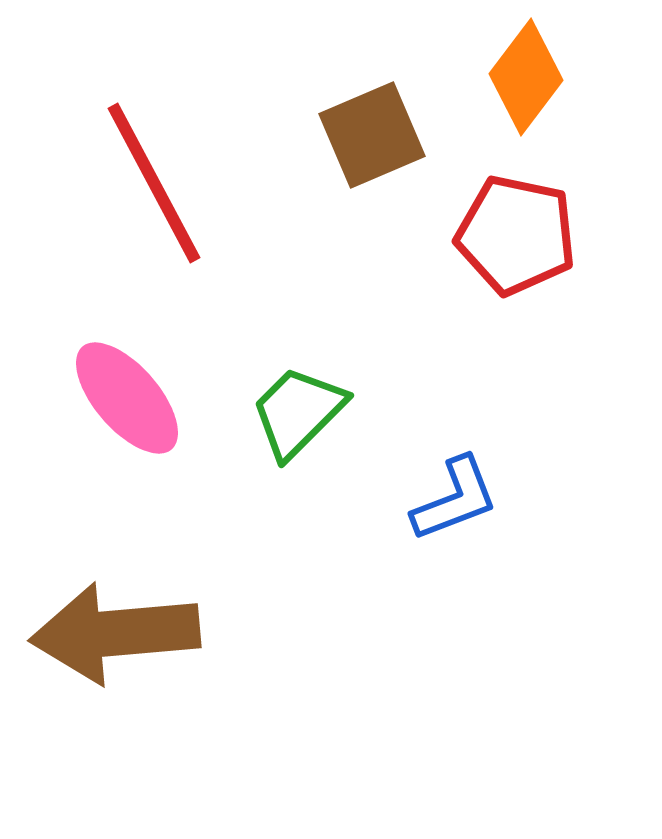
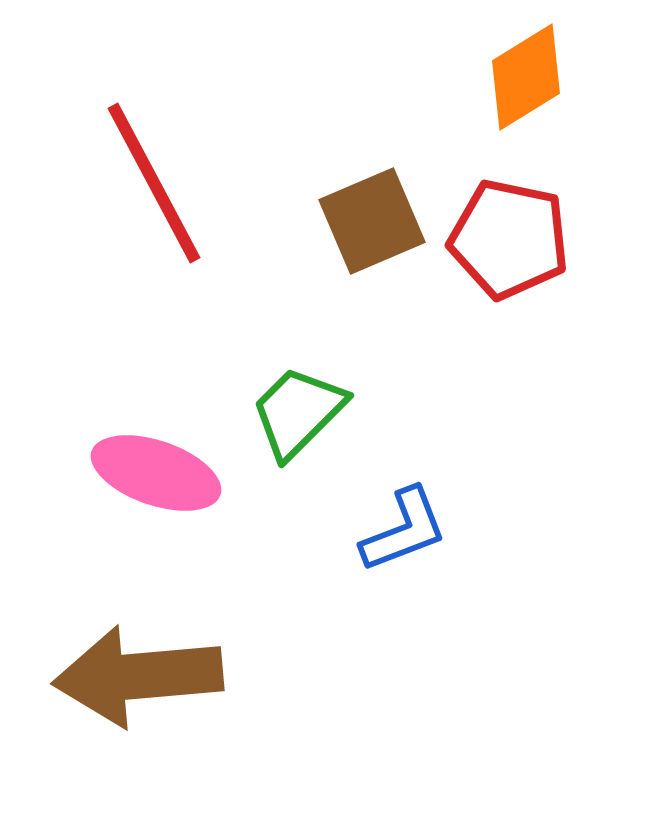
orange diamond: rotated 21 degrees clockwise
brown square: moved 86 px down
red pentagon: moved 7 px left, 4 px down
pink ellipse: moved 29 px right, 75 px down; rotated 30 degrees counterclockwise
blue L-shape: moved 51 px left, 31 px down
brown arrow: moved 23 px right, 43 px down
